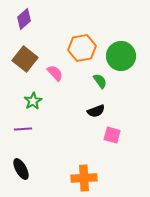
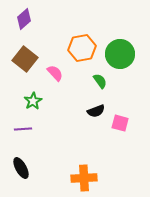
green circle: moved 1 px left, 2 px up
pink square: moved 8 px right, 12 px up
black ellipse: moved 1 px up
